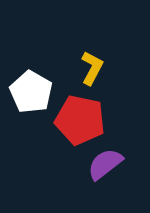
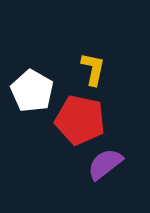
yellow L-shape: moved 1 px right, 1 px down; rotated 16 degrees counterclockwise
white pentagon: moved 1 px right, 1 px up
